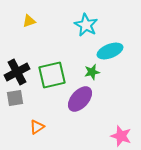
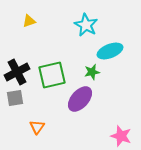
orange triangle: rotated 21 degrees counterclockwise
